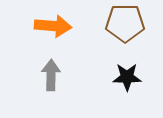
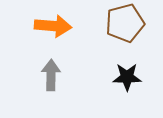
brown pentagon: rotated 15 degrees counterclockwise
